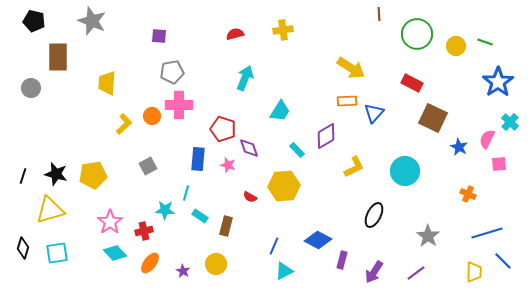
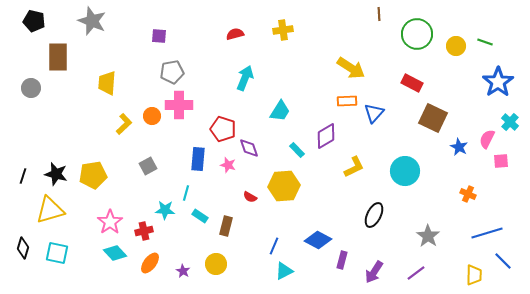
pink square at (499, 164): moved 2 px right, 3 px up
cyan square at (57, 253): rotated 20 degrees clockwise
yellow trapezoid at (474, 272): moved 3 px down
